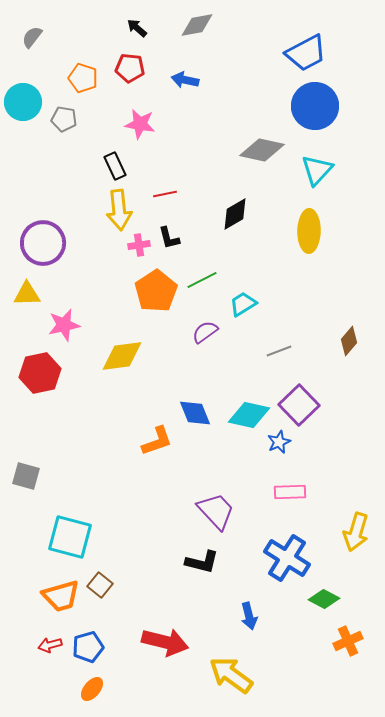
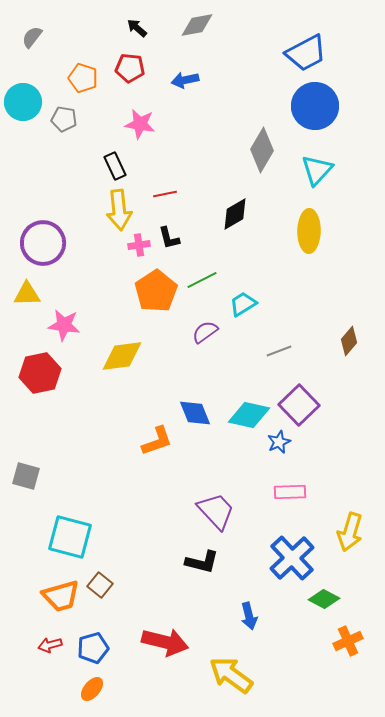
blue arrow at (185, 80): rotated 24 degrees counterclockwise
gray diamond at (262, 150): rotated 72 degrees counterclockwise
pink star at (64, 325): rotated 20 degrees clockwise
yellow arrow at (356, 532): moved 6 px left
blue cross at (287, 558): moved 5 px right; rotated 15 degrees clockwise
blue pentagon at (88, 647): moved 5 px right, 1 px down
